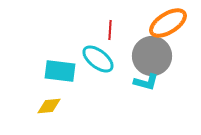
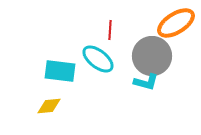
orange ellipse: moved 8 px right
